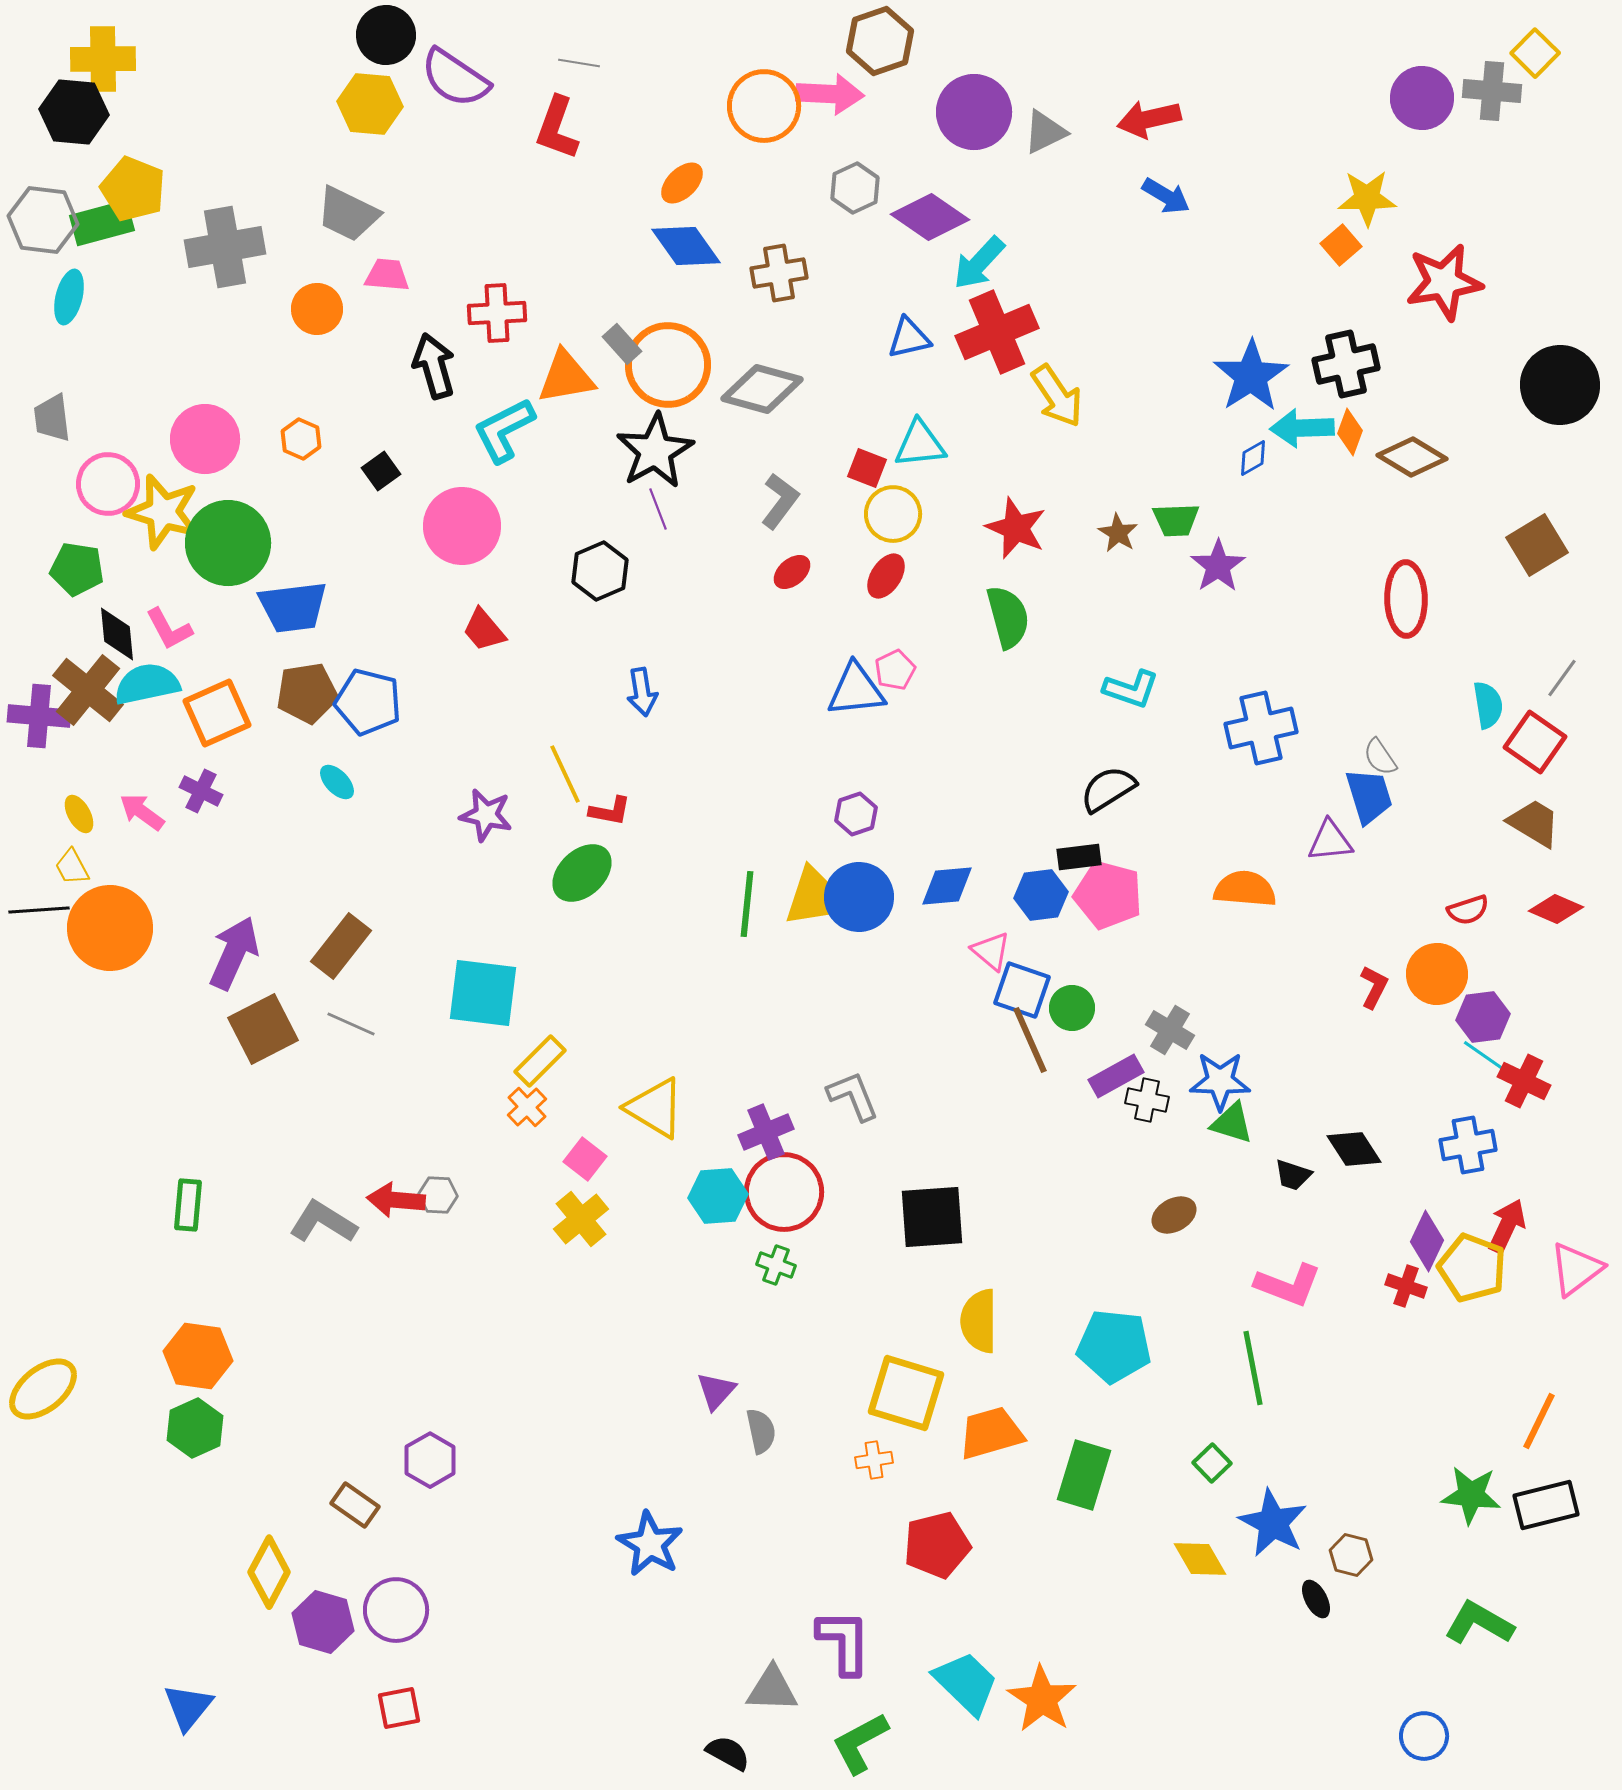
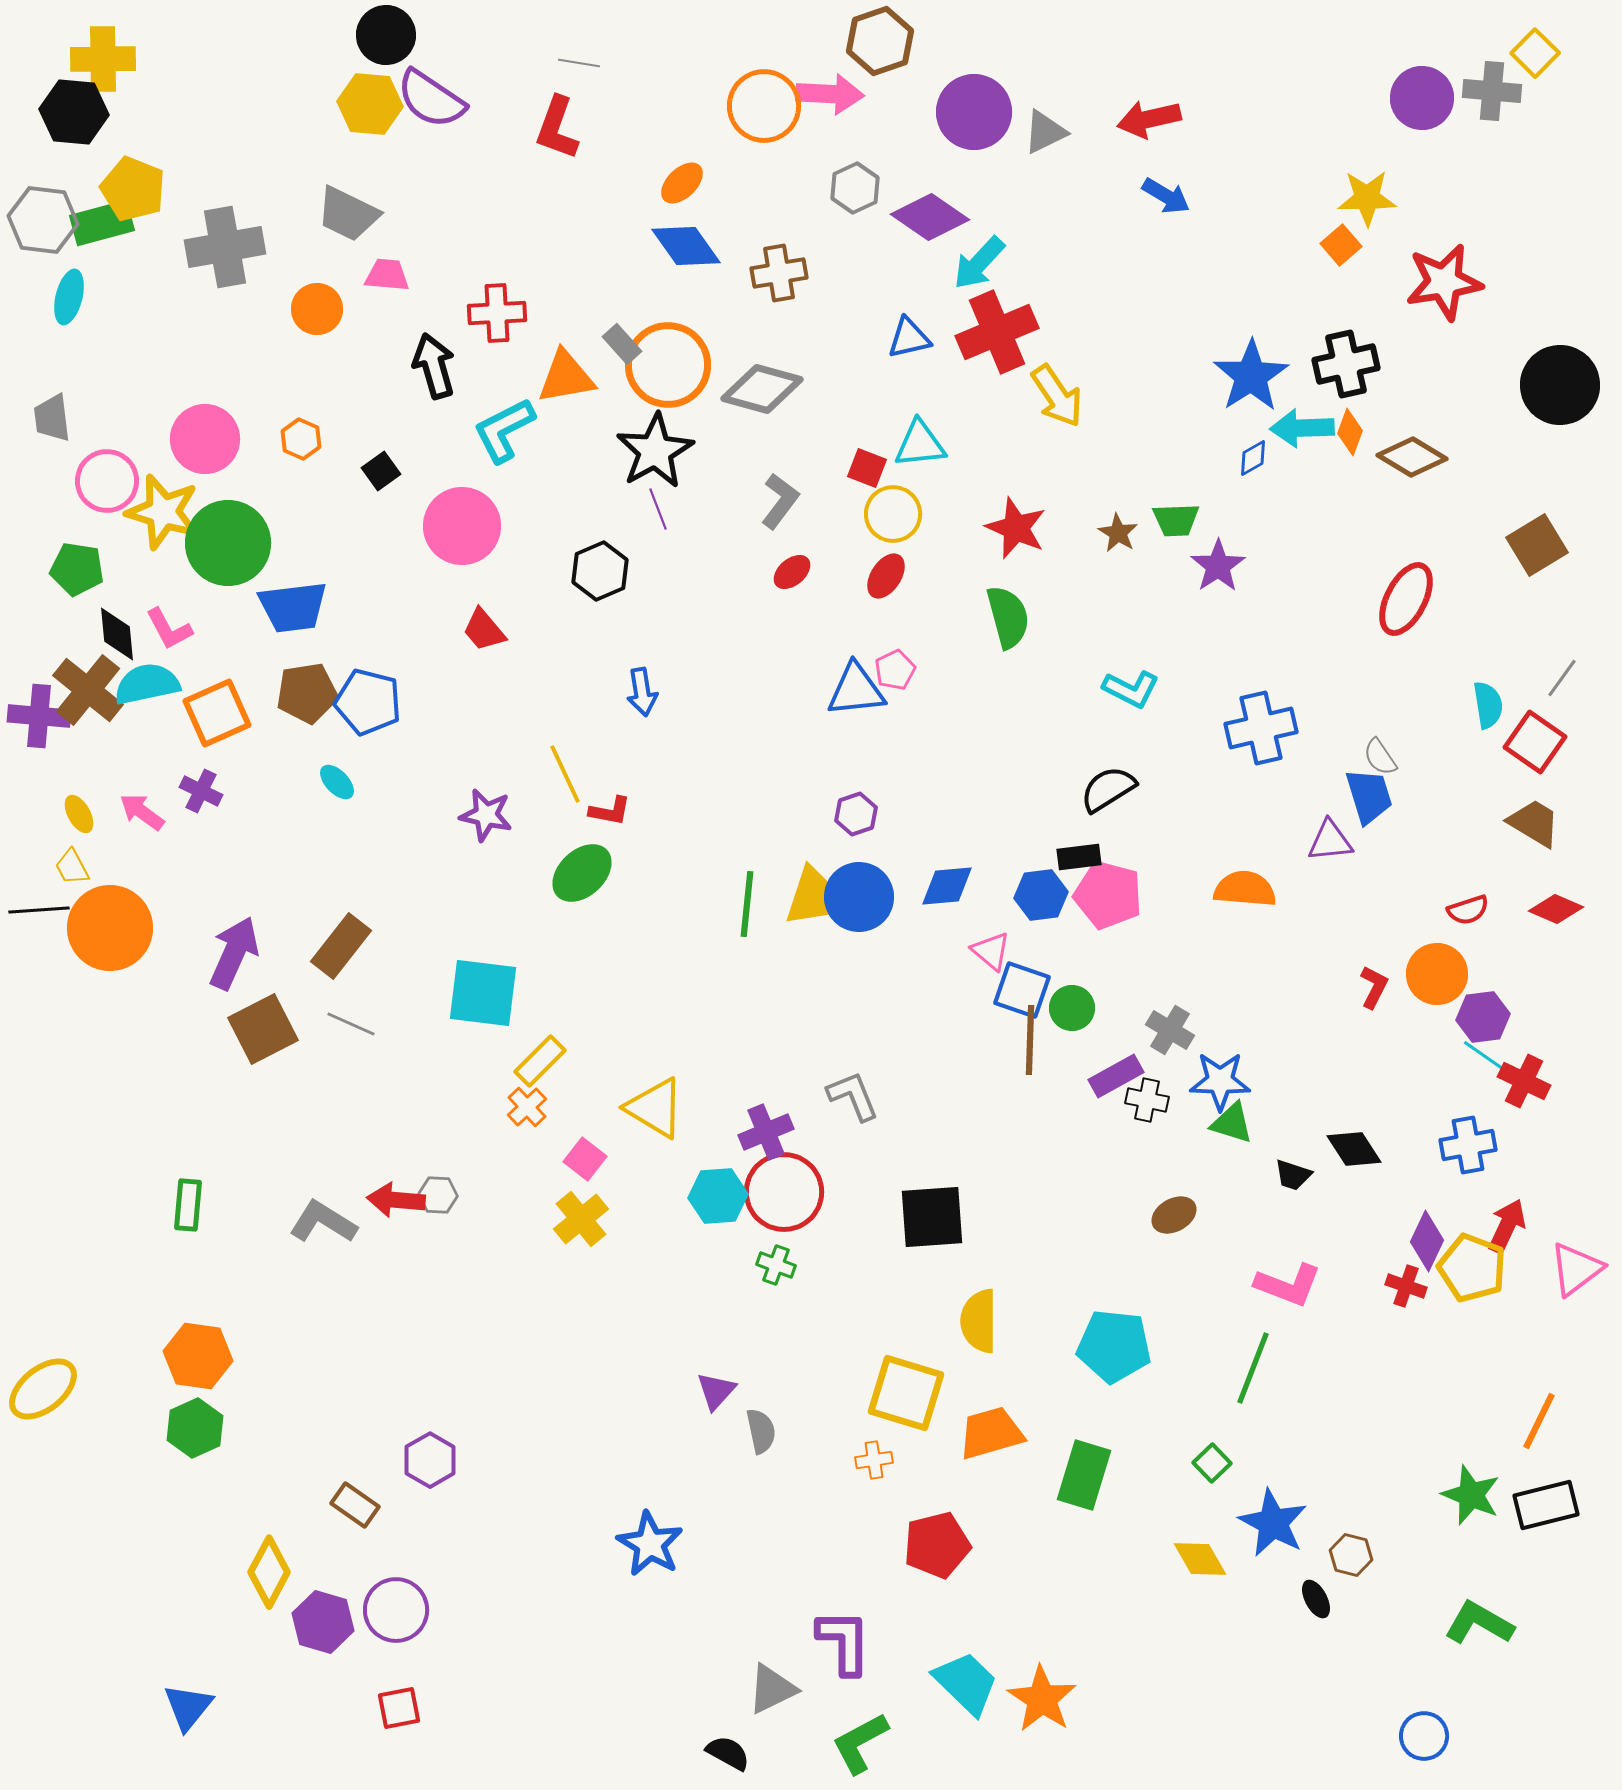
purple semicircle at (455, 78): moved 24 px left, 21 px down
pink circle at (108, 484): moved 1 px left, 3 px up
red ellipse at (1406, 599): rotated 28 degrees clockwise
cyan L-shape at (1131, 689): rotated 8 degrees clockwise
brown line at (1030, 1040): rotated 26 degrees clockwise
green line at (1253, 1368): rotated 32 degrees clockwise
green star at (1471, 1495): rotated 16 degrees clockwise
gray triangle at (772, 1689): rotated 28 degrees counterclockwise
